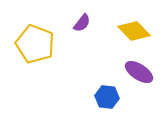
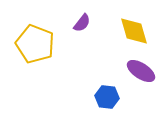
yellow diamond: rotated 28 degrees clockwise
purple ellipse: moved 2 px right, 1 px up
